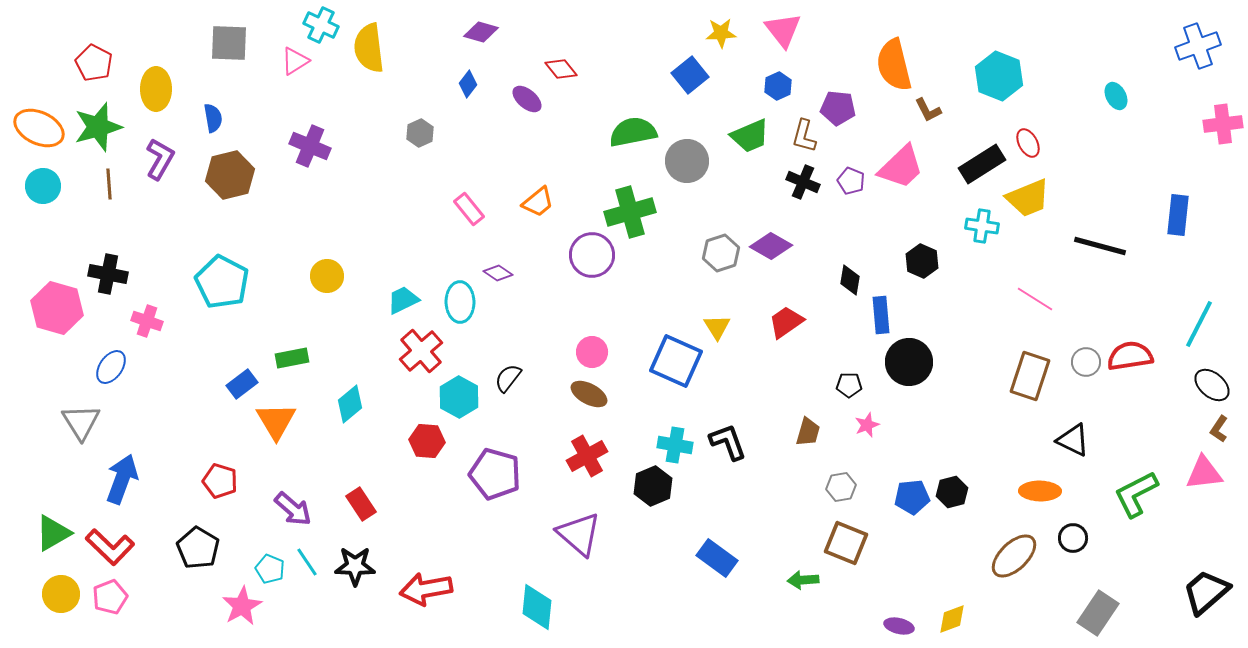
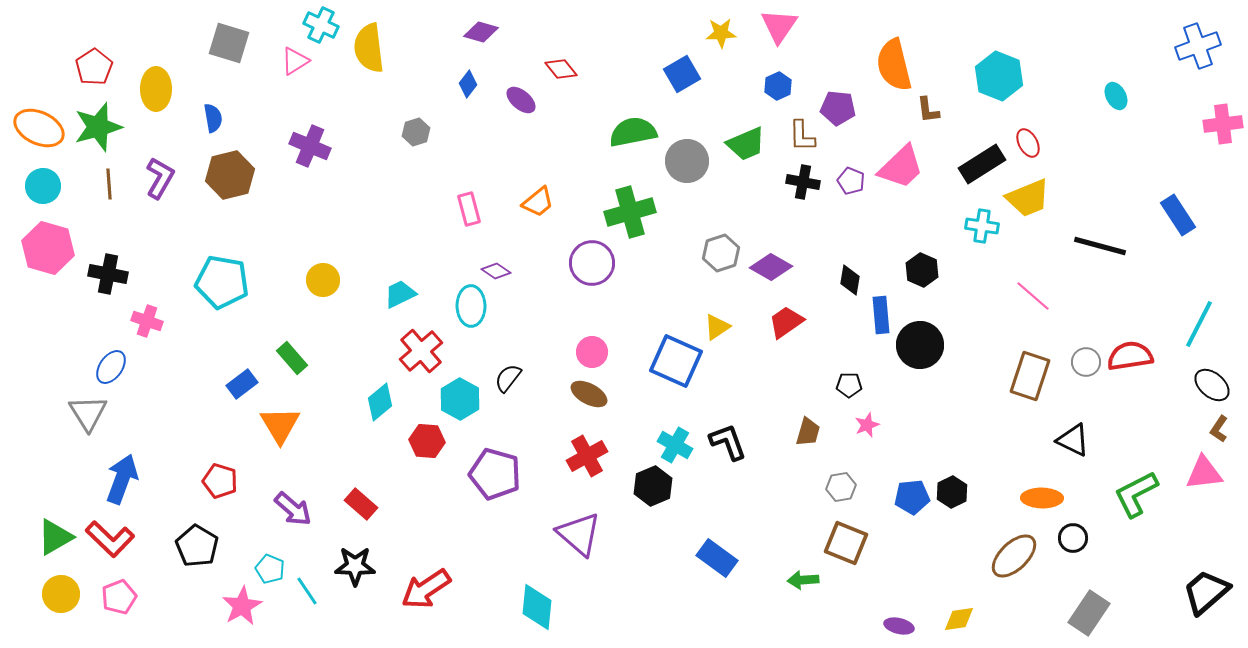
pink triangle at (783, 30): moved 4 px left, 4 px up; rotated 12 degrees clockwise
gray square at (229, 43): rotated 15 degrees clockwise
red pentagon at (94, 63): moved 4 px down; rotated 12 degrees clockwise
blue square at (690, 75): moved 8 px left, 1 px up; rotated 9 degrees clockwise
purple ellipse at (527, 99): moved 6 px left, 1 px down
brown L-shape at (928, 110): rotated 20 degrees clockwise
gray hexagon at (420, 133): moved 4 px left, 1 px up; rotated 8 degrees clockwise
green trapezoid at (750, 136): moved 4 px left, 8 px down
brown L-shape at (804, 136): moved 2 px left; rotated 16 degrees counterclockwise
purple L-shape at (160, 159): moved 19 px down
black cross at (803, 182): rotated 12 degrees counterclockwise
pink rectangle at (469, 209): rotated 24 degrees clockwise
blue rectangle at (1178, 215): rotated 39 degrees counterclockwise
purple diamond at (771, 246): moved 21 px down
purple circle at (592, 255): moved 8 px down
black hexagon at (922, 261): moved 9 px down
purple diamond at (498, 273): moved 2 px left, 2 px up
yellow circle at (327, 276): moved 4 px left, 4 px down
cyan pentagon at (222, 282): rotated 18 degrees counterclockwise
pink line at (1035, 299): moved 2 px left, 3 px up; rotated 9 degrees clockwise
cyan trapezoid at (403, 300): moved 3 px left, 6 px up
cyan ellipse at (460, 302): moved 11 px right, 4 px down
pink hexagon at (57, 308): moved 9 px left, 60 px up
yellow triangle at (717, 327): rotated 28 degrees clockwise
green rectangle at (292, 358): rotated 60 degrees clockwise
black circle at (909, 362): moved 11 px right, 17 px up
cyan hexagon at (459, 397): moved 1 px right, 2 px down
cyan diamond at (350, 404): moved 30 px right, 2 px up
orange triangle at (276, 421): moved 4 px right, 4 px down
gray triangle at (81, 422): moved 7 px right, 9 px up
cyan cross at (675, 445): rotated 20 degrees clockwise
orange ellipse at (1040, 491): moved 2 px right, 7 px down
black hexagon at (952, 492): rotated 12 degrees counterclockwise
red rectangle at (361, 504): rotated 16 degrees counterclockwise
green triangle at (53, 533): moved 2 px right, 4 px down
red L-shape at (110, 547): moved 8 px up
black pentagon at (198, 548): moved 1 px left, 2 px up
cyan line at (307, 562): moved 29 px down
red arrow at (426, 589): rotated 24 degrees counterclockwise
pink pentagon at (110, 597): moved 9 px right
gray rectangle at (1098, 613): moved 9 px left
yellow diamond at (952, 619): moved 7 px right; rotated 12 degrees clockwise
